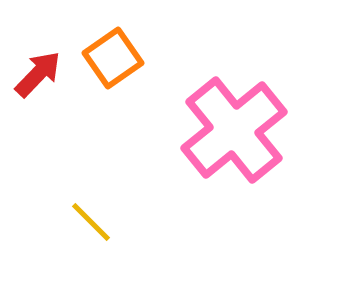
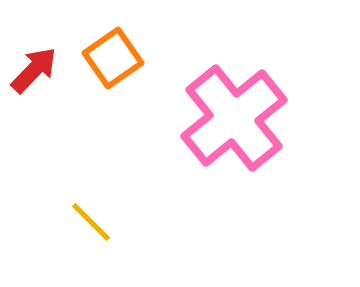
red arrow: moved 4 px left, 4 px up
pink cross: moved 12 px up
